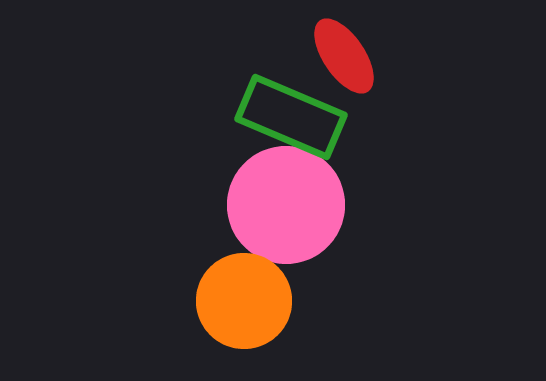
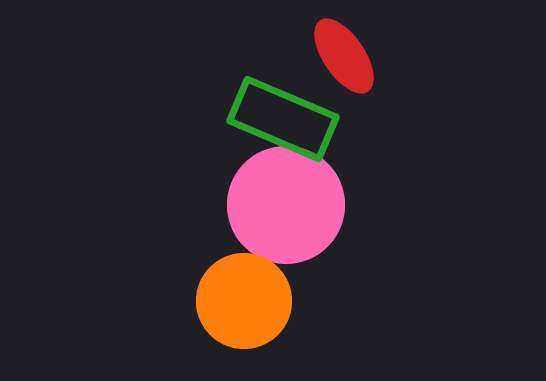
green rectangle: moved 8 px left, 2 px down
